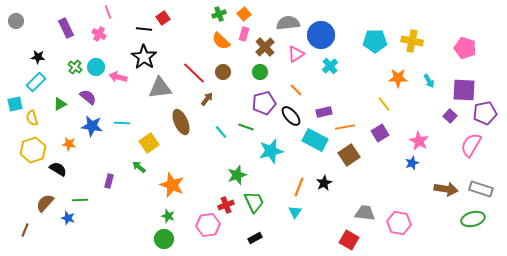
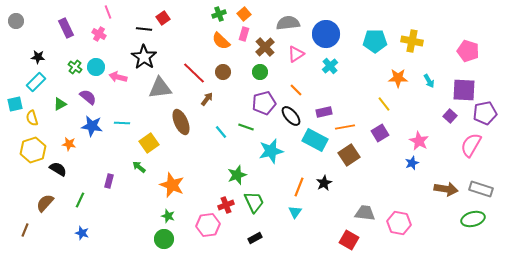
blue circle at (321, 35): moved 5 px right, 1 px up
pink pentagon at (465, 48): moved 3 px right, 3 px down
green line at (80, 200): rotated 63 degrees counterclockwise
blue star at (68, 218): moved 14 px right, 15 px down
